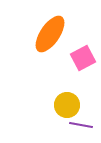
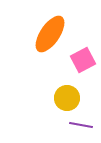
pink square: moved 2 px down
yellow circle: moved 7 px up
